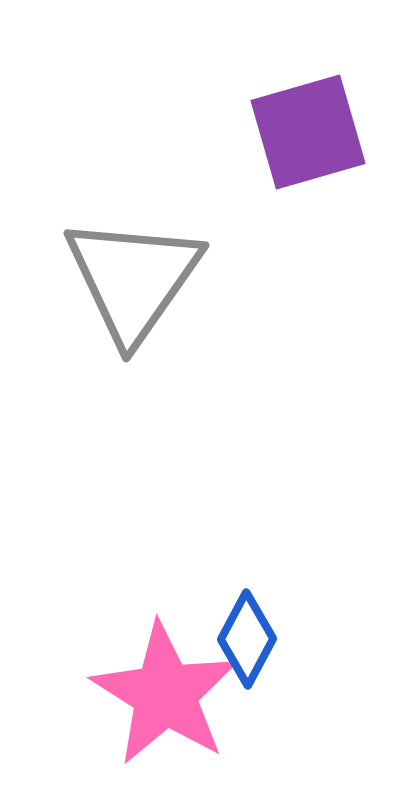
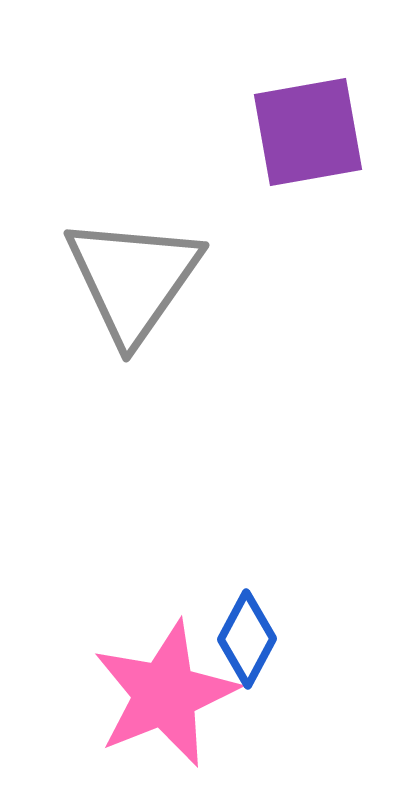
purple square: rotated 6 degrees clockwise
pink star: rotated 18 degrees clockwise
